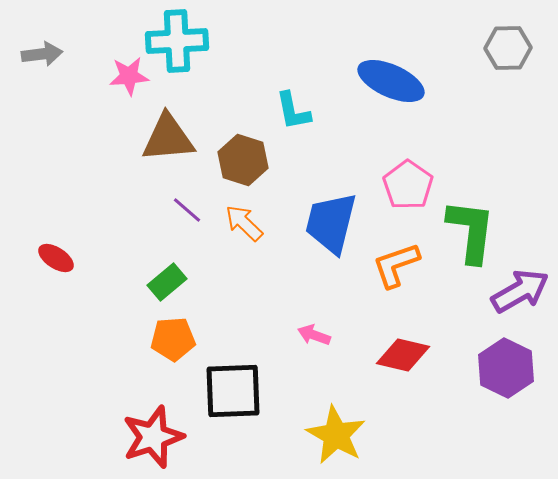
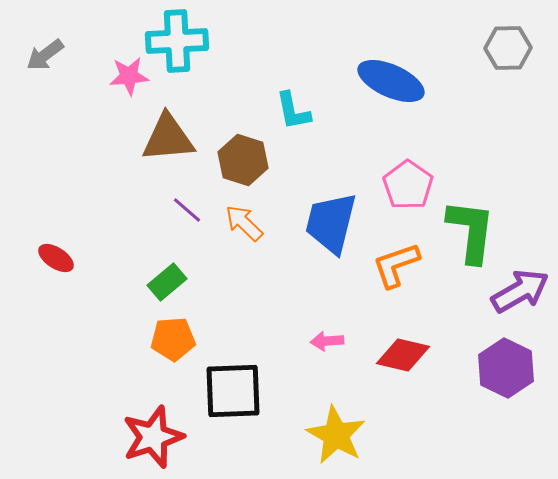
gray arrow: moved 3 px right, 1 px down; rotated 150 degrees clockwise
pink arrow: moved 13 px right, 6 px down; rotated 24 degrees counterclockwise
